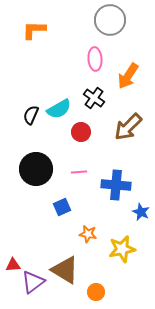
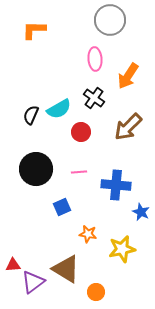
brown triangle: moved 1 px right, 1 px up
